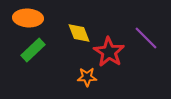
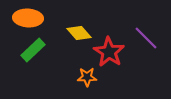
yellow diamond: rotated 20 degrees counterclockwise
